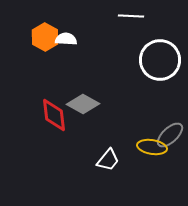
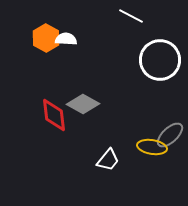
white line: rotated 25 degrees clockwise
orange hexagon: moved 1 px right, 1 px down
